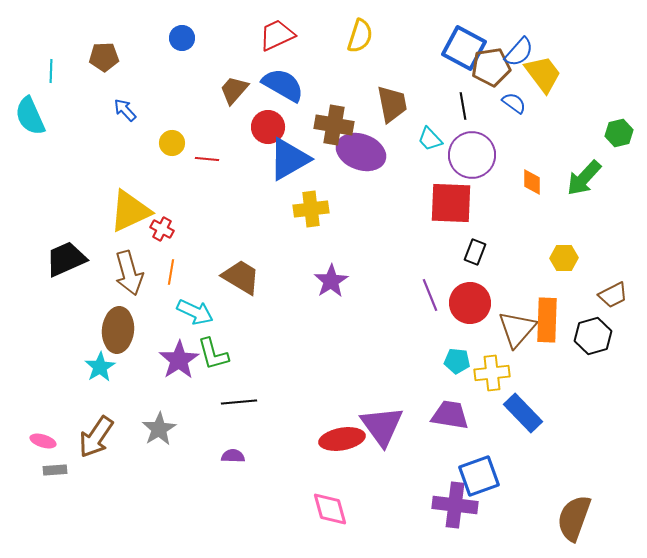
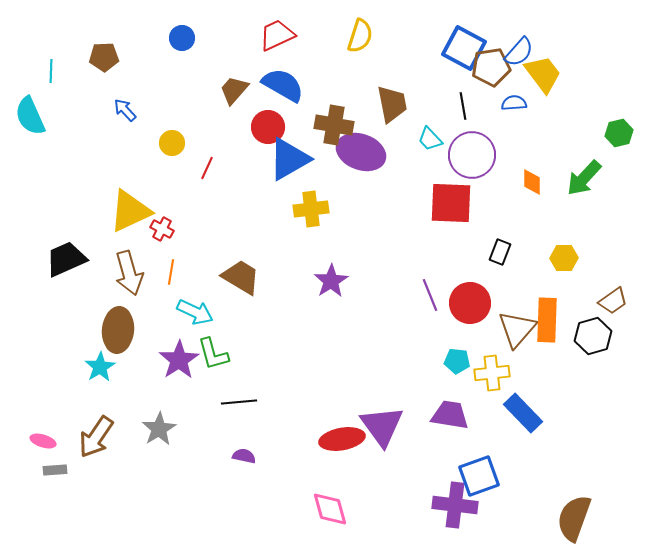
blue semicircle at (514, 103): rotated 40 degrees counterclockwise
red line at (207, 159): moved 9 px down; rotated 70 degrees counterclockwise
black rectangle at (475, 252): moved 25 px right
brown trapezoid at (613, 295): moved 6 px down; rotated 8 degrees counterclockwise
purple semicircle at (233, 456): moved 11 px right; rotated 10 degrees clockwise
